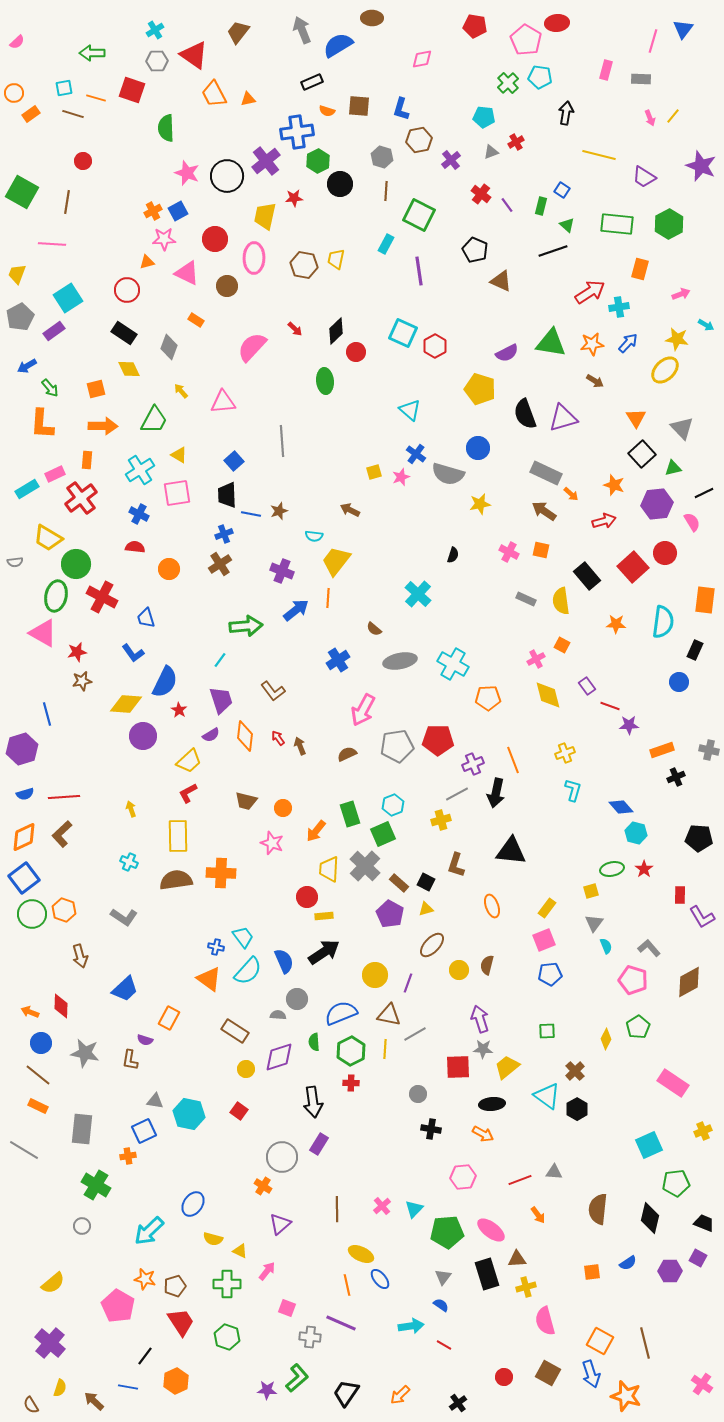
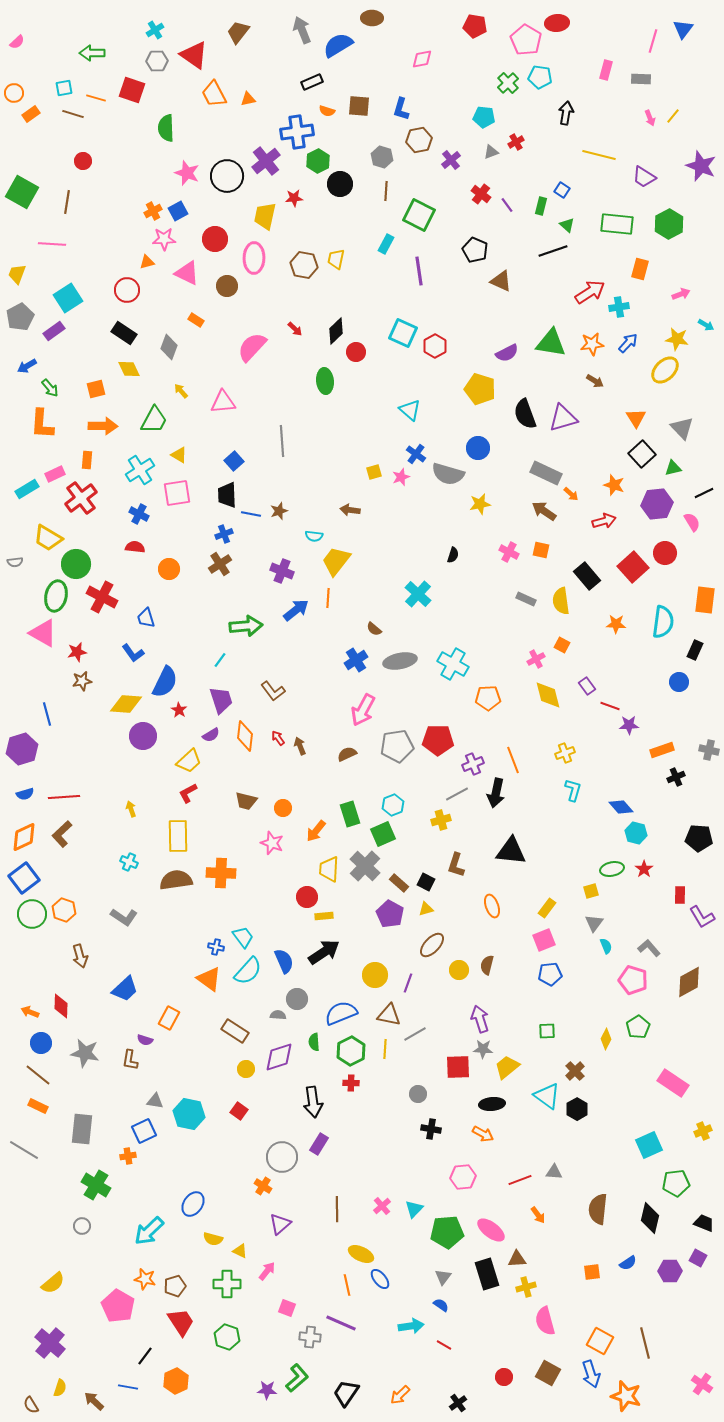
brown arrow at (350, 510): rotated 18 degrees counterclockwise
blue cross at (338, 660): moved 18 px right
